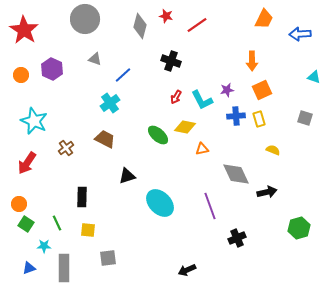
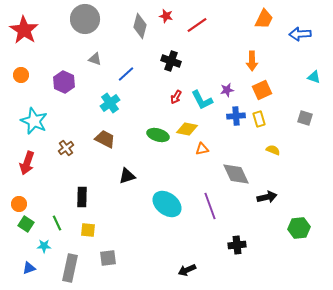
purple hexagon at (52, 69): moved 12 px right, 13 px down
blue line at (123, 75): moved 3 px right, 1 px up
yellow diamond at (185, 127): moved 2 px right, 2 px down
green ellipse at (158, 135): rotated 25 degrees counterclockwise
red arrow at (27, 163): rotated 15 degrees counterclockwise
black arrow at (267, 192): moved 5 px down
cyan ellipse at (160, 203): moved 7 px right, 1 px down; rotated 8 degrees counterclockwise
green hexagon at (299, 228): rotated 10 degrees clockwise
black cross at (237, 238): moved 7 px down; rotated 18 degrees clockwise
gray rectangle at (64, 268): moved 6 px right; rotated 12 degrees clockwise
